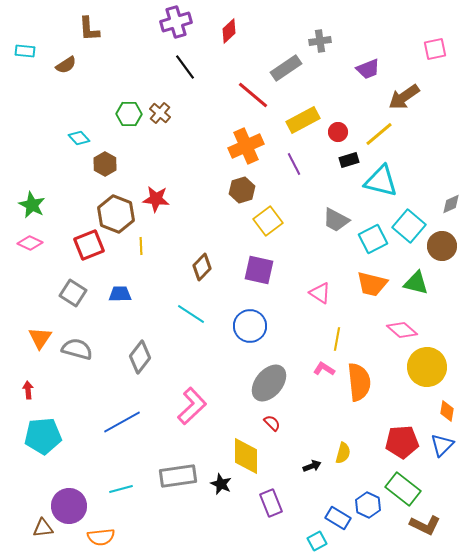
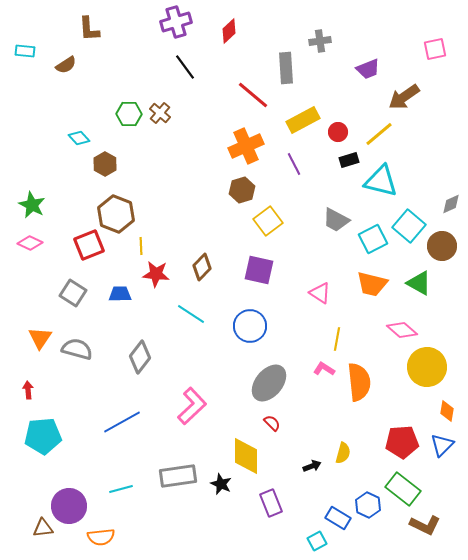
gray rectangle at (286, 68): rotated 60 degrees counterclockwise
red star at (156, 199): moved 75 px down
green triangle at (416, 283): moved 3 px right; rotated 16 degrees clockwise
